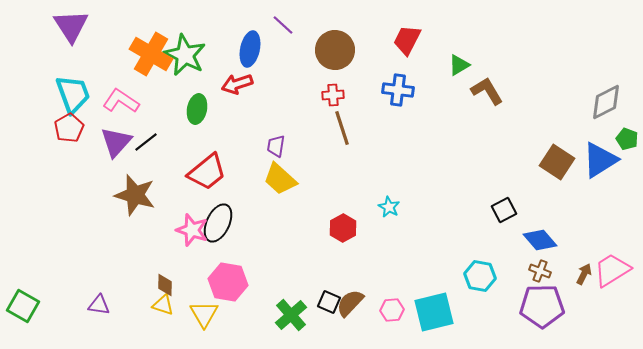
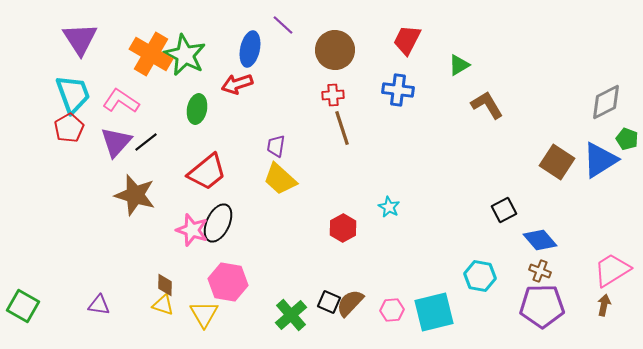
purple triangle at (71, 26): moved 9 px right, 13 px down
brown L-shape at (487, 91): moved 14 px down
brown arrow at (584, 274): moved 20 px right, 31 px down; rotated 15 degrees counterclockwise
